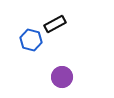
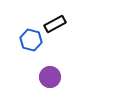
purple circle: moved 12 px left
